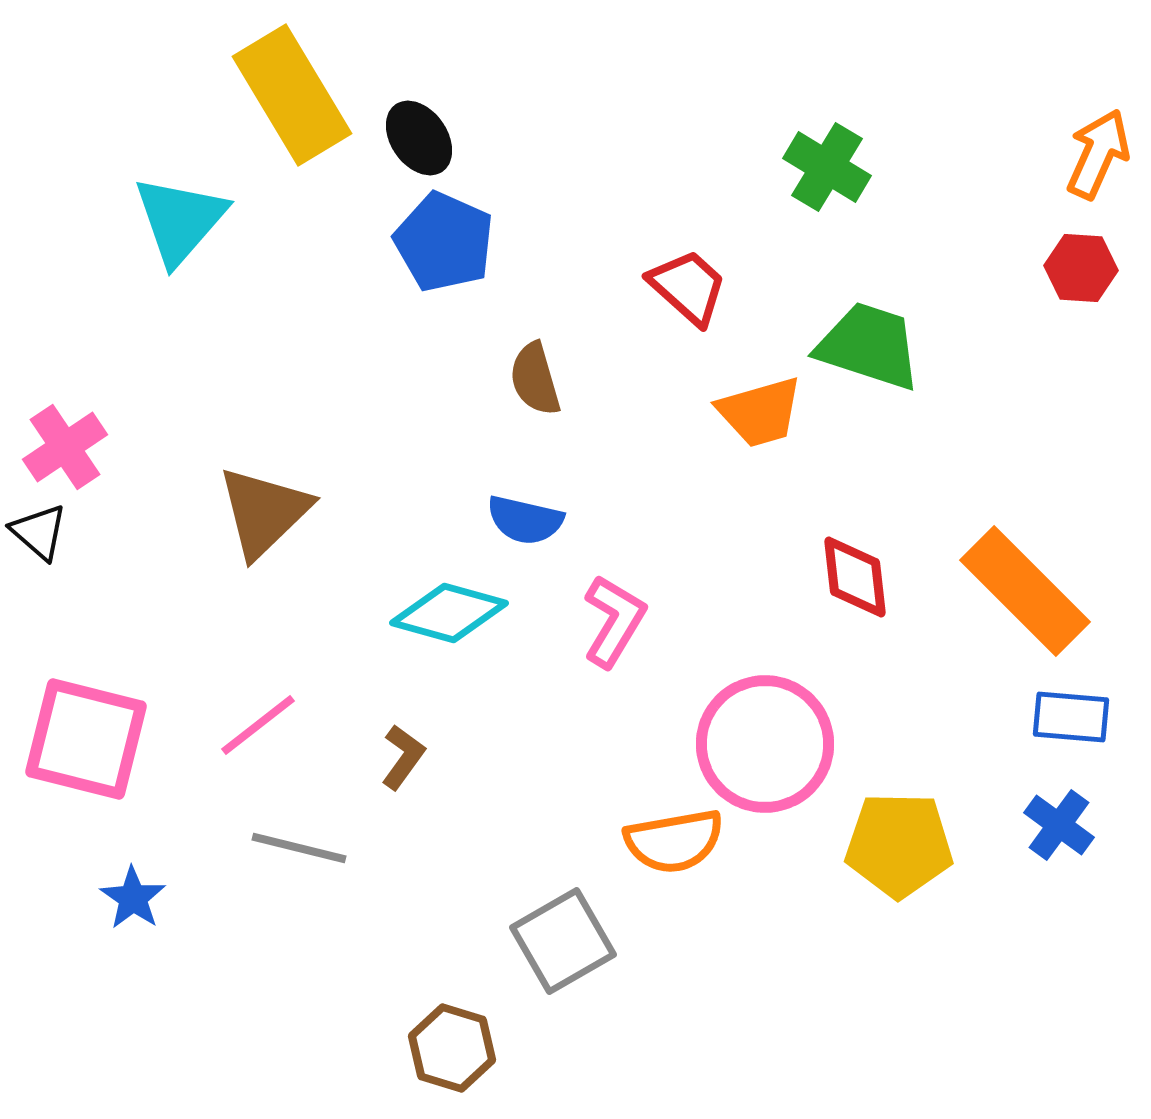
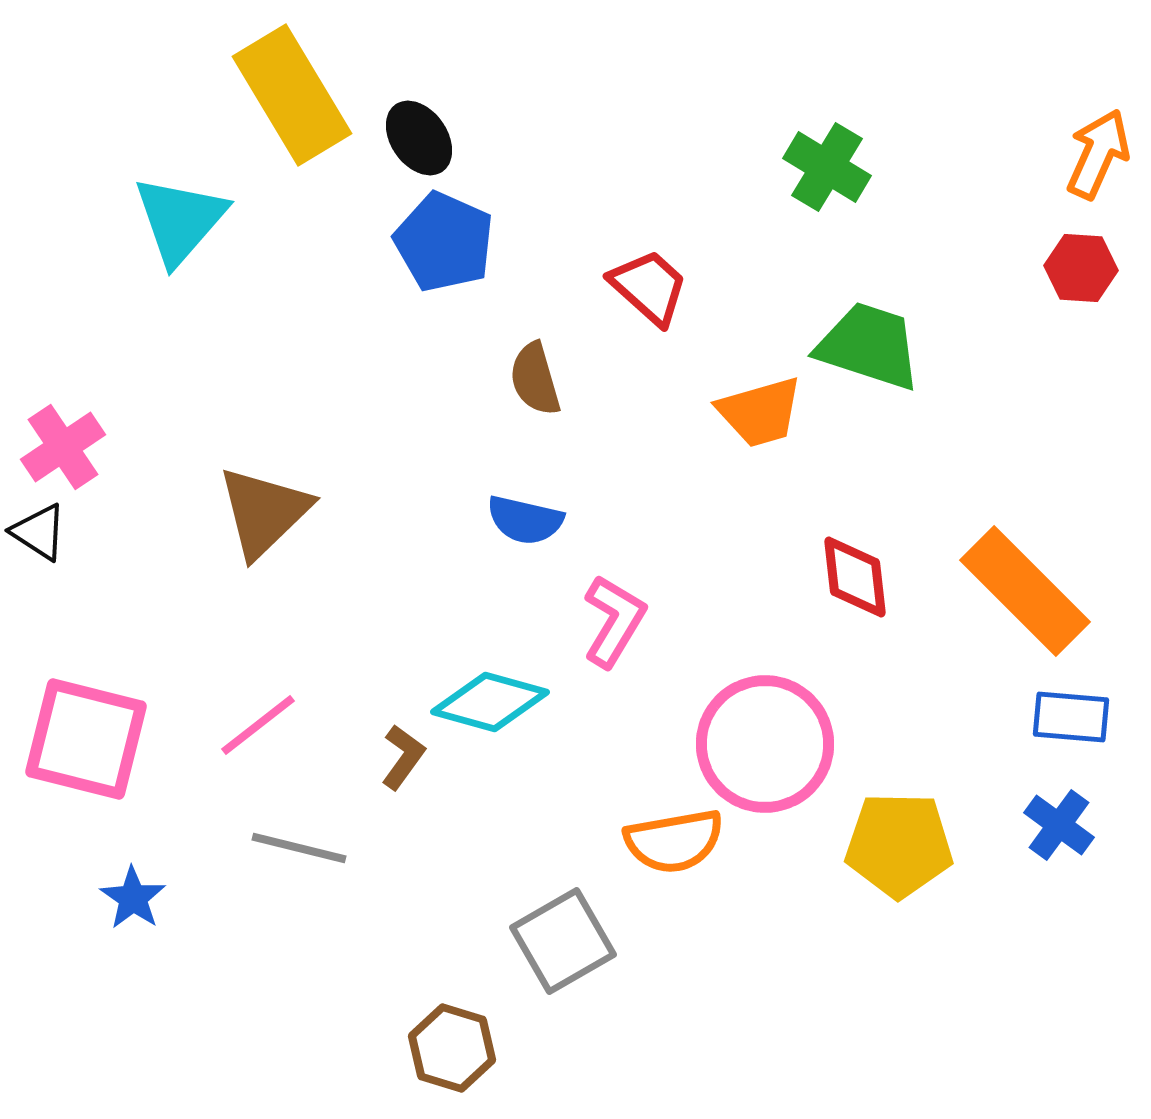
red trapezoid: moved 39 px left
pink cross: moved 2 px left
black triangle: rotated 8 degrees counterclockwise
cyan diamond: moved 41 px right, 89 px down
